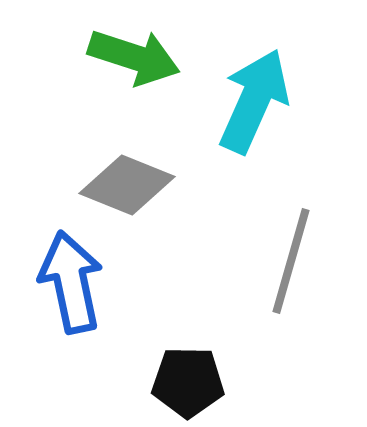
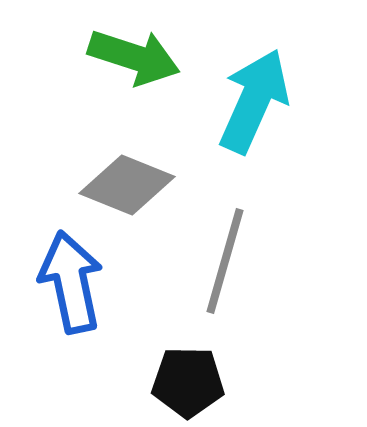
gray line: moved 66 px left
